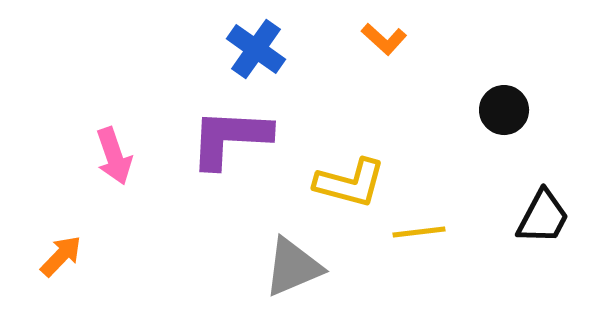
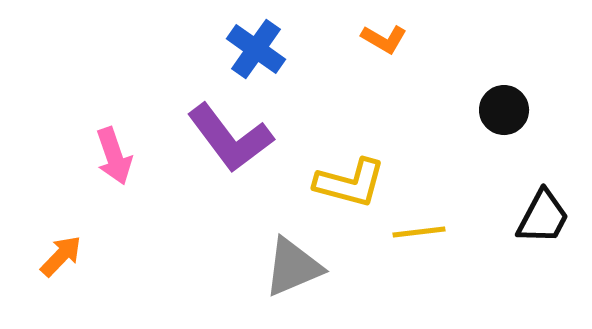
orange L-shape: rotated 12 degrees counterclockwise
purple L-shape: rotated 130 degrees counterclockwise
